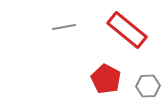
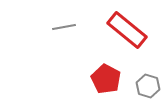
gray hexagon: rotated 20 degrees clockwise
